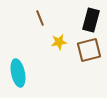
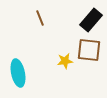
black rectangle: rotated 25 degrees clockwise
yellow star: moved 6 px right, 19 px down
brown square: rotated 20 degrees clockwise
